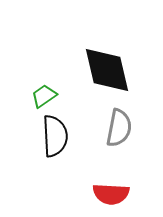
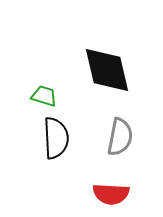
green trapezoid: rotated 52 degrees clockwise
gray semicircle: moved 1 px right, 9 px down
black semicircle: moved 1 px right, 2 px down
